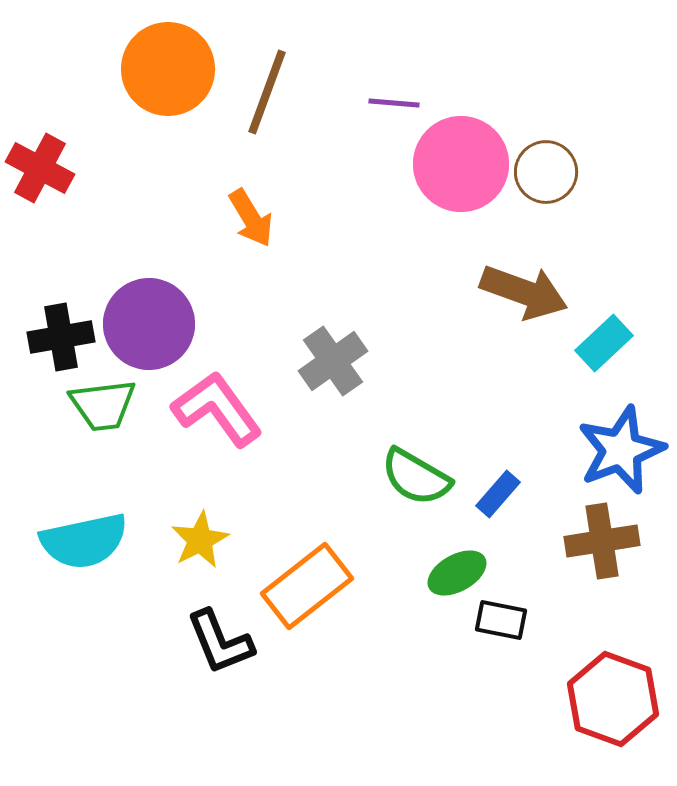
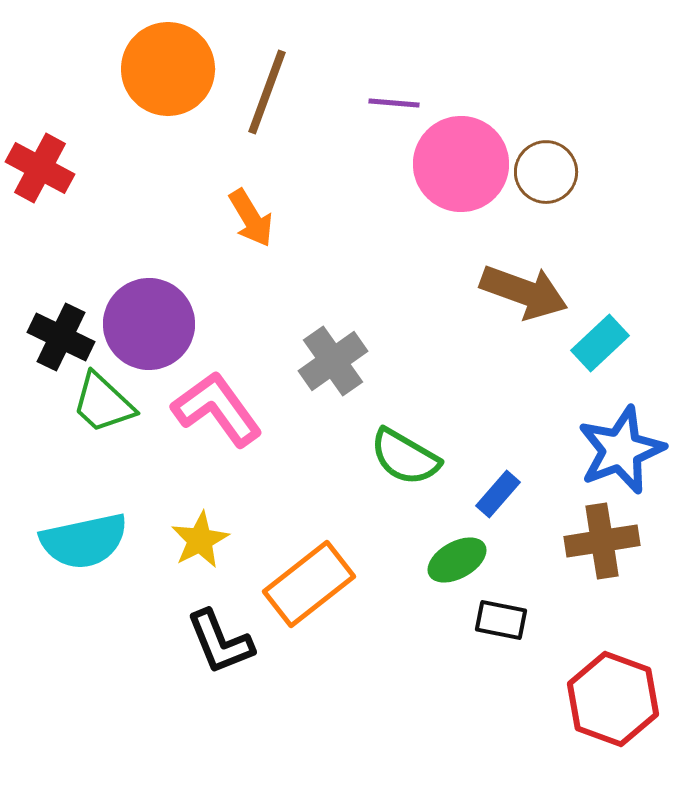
black cross: rotated 36 degrees clockwise
cyan rectangle: moved 4 px left
green trapezoid: moved 2 px up; rotated 50 degrees clockwise
green semicircle: moved 11 px left, 20 px up
green ellipse: moved 13 px up
orange rectangle: moved 2 px right, 2 px up
